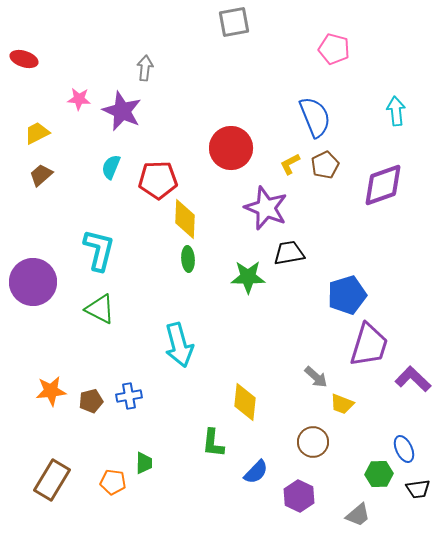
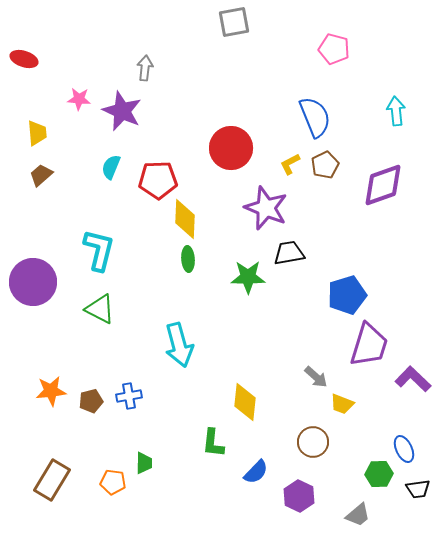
yellow trapezoid at (37, 133): rotated 112 degrees clockwise
